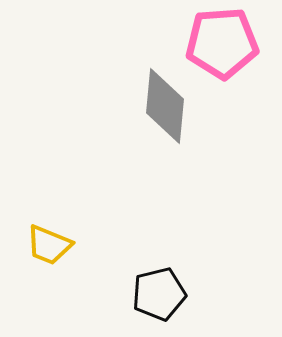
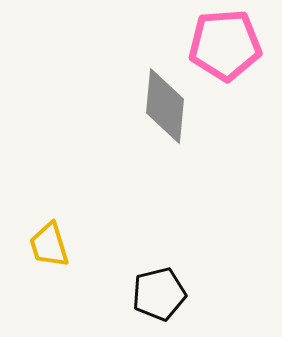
pink pentagon: moved 3 px right, 2 px down
yellow trapezoid: rotated 51 degrees clockwise
